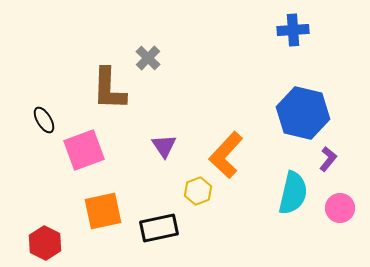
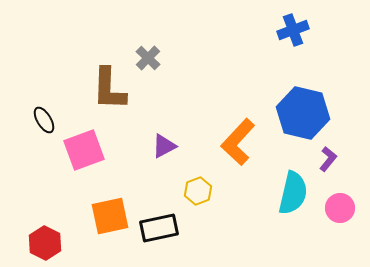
blue cross: rotated 16 degrees counterclockwise
purple triangle: rotated 36 degrees clockwise
orange L-shape: moved 12 px right, 13 px up
orange square: moved 7 px right, 5 px down
